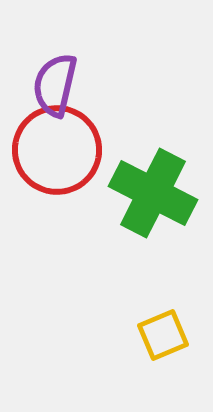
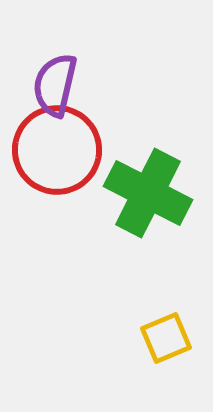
green cross: moved 5 px left
yellow square: moved 3 px right, 3 px down
